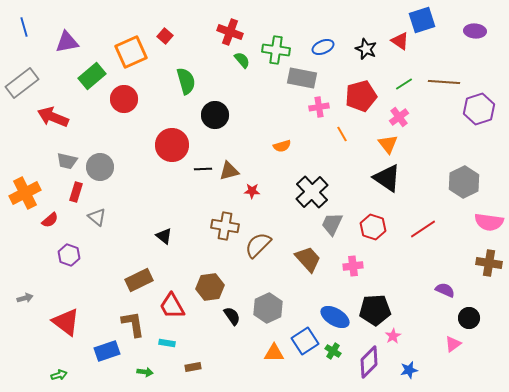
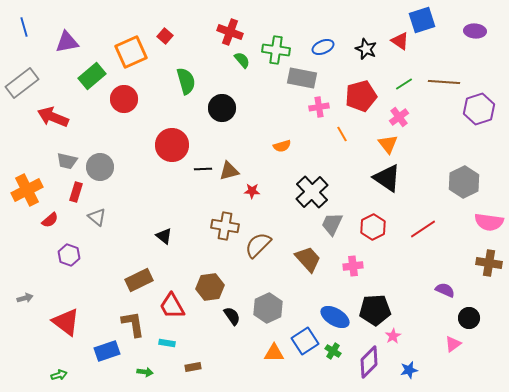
black circle at (215, 115): moved 7 px right, 7 px up
orange cross at (25, 193): moved 2 px right, 3 px up
red hexagon at (373, 227): rotated 15 degrees clockwise
